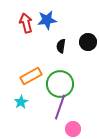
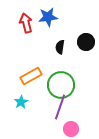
blue star: moved 1 px right, 3 px up
black circle: moved 2 px left
black semicircle: moved 1 px left, 1 px down
green circle: moved 1 px right, 1 px down
pink circle: moved 2 px left
